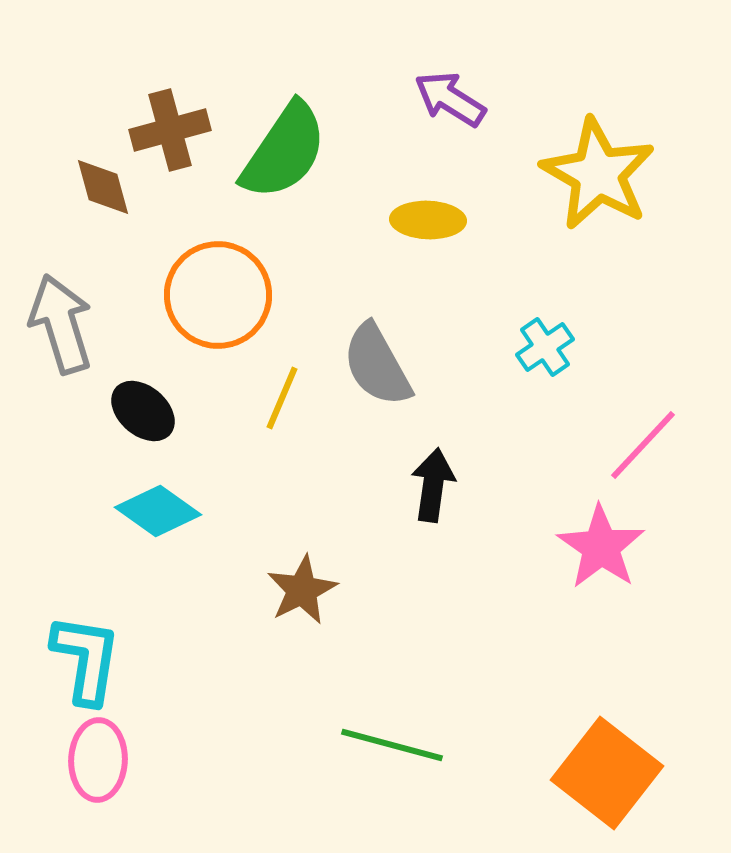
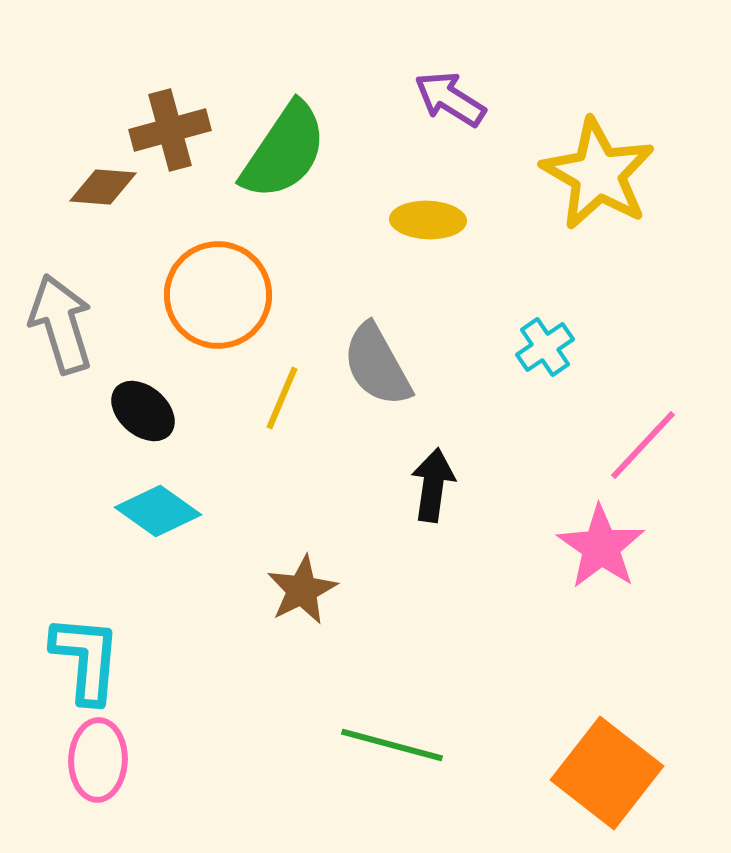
brown diamond: rotated 70 degrees counterclockwise
cyan L-shape: rotated 4 degrees counterclockwise
